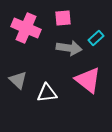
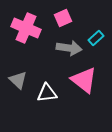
pink square: rotated 18 degrees counterclockwise
pink triangle: moved 4 px left
